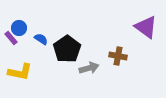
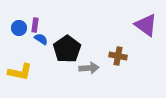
purple triangle: moved 2 px up
purple rectangle: moved 24 px right, 13 px up; rotated 48 degrees clockwise
gray arrow: rotated 12 degrees clockwise
